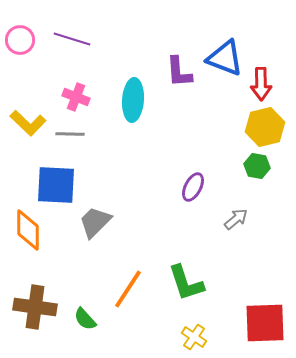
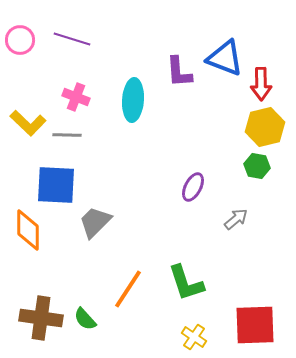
gray line: moved 3 px left, 1 px down
brown cross: moved 6 px right, 11 px down
red square: moved 10 px left, 2 px down
